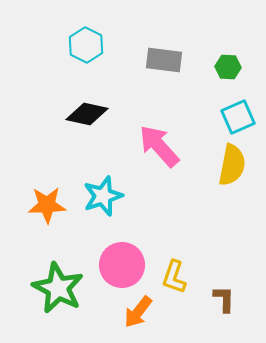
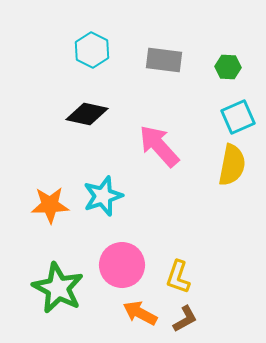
cyan hexagon: moved 6 px right, 5 px down
orange star: moved 3 px right
yellow L-shape: moved 4 px right
brown L-shape: moved 39 px left, 20 px down; rotated 60 degrees clockwise
orange arrow: moved 2 px right, 1 px down; rotated 80 degrees clockwise
